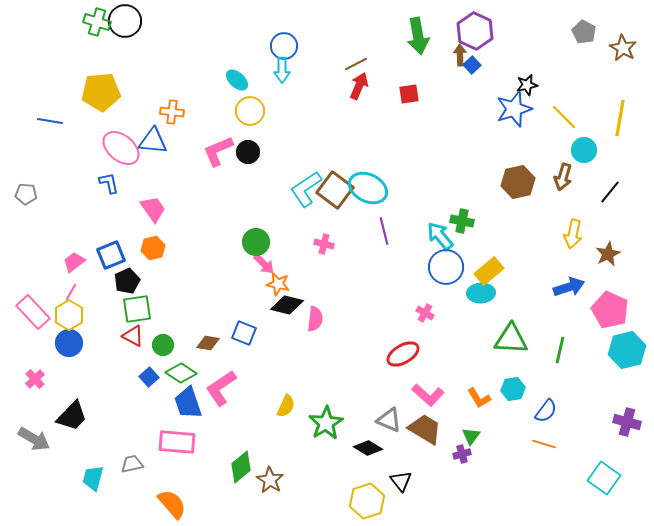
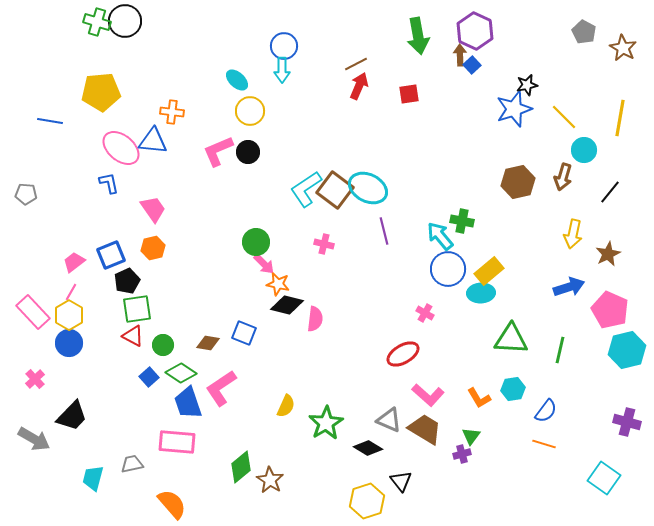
blue circle at (446, 267): moved 2 px right, 2 px down
